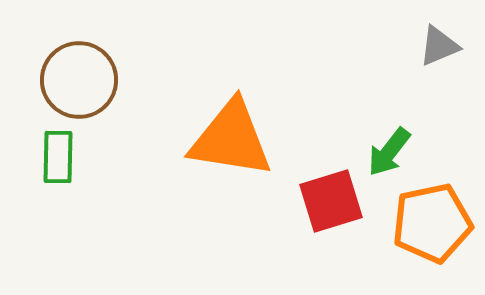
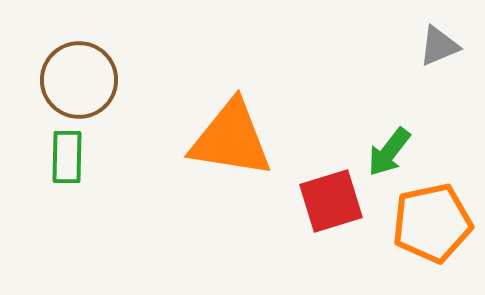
green rectangle: moved 9 px right
